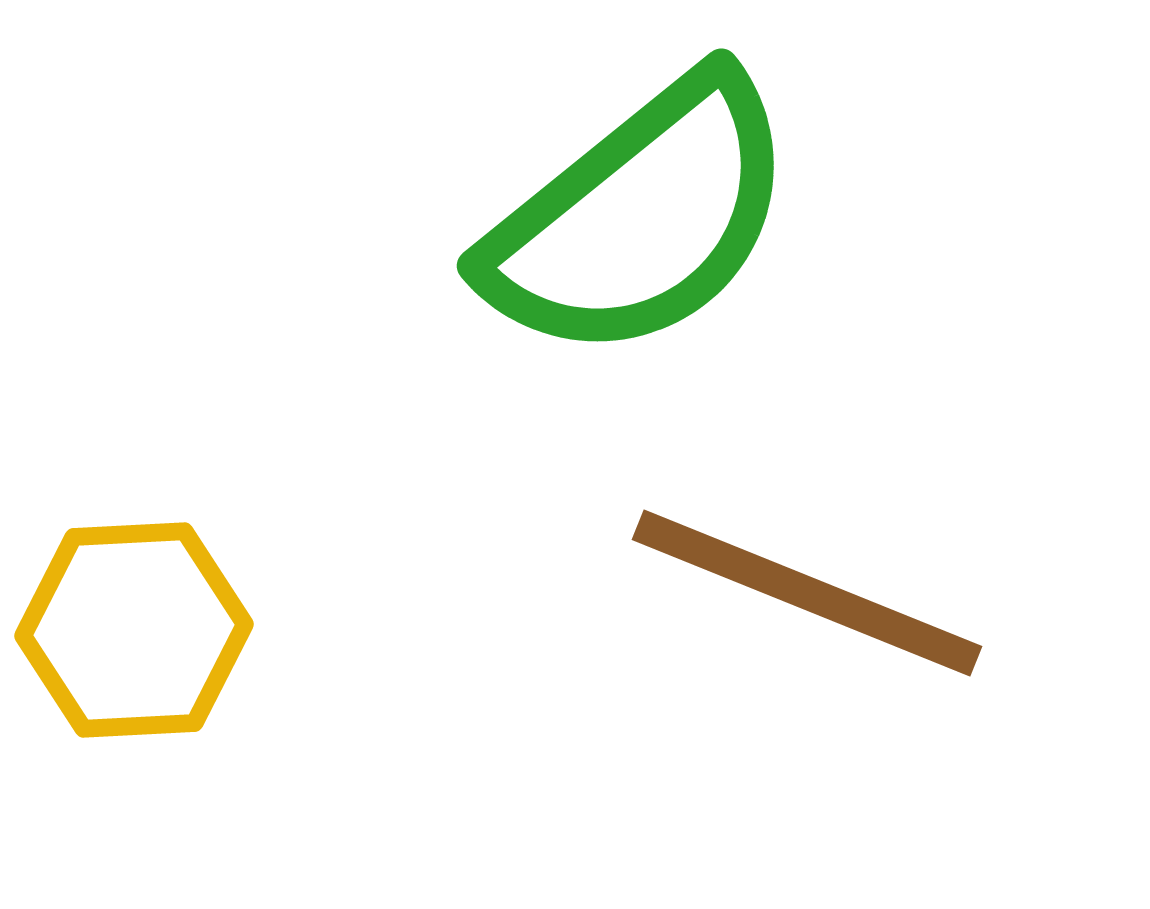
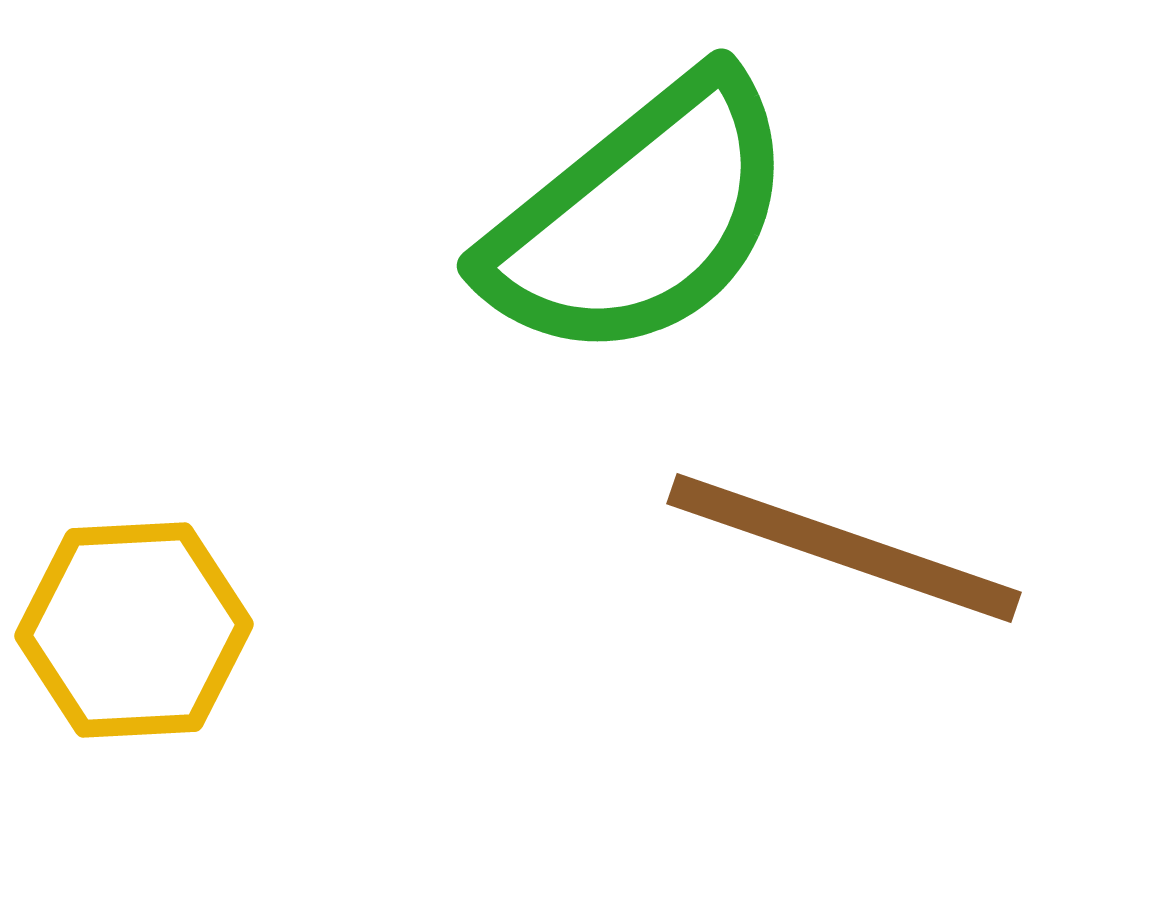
brown line: moved 37 px right, 45 px up; rotated 3 degrees counterclockwise
